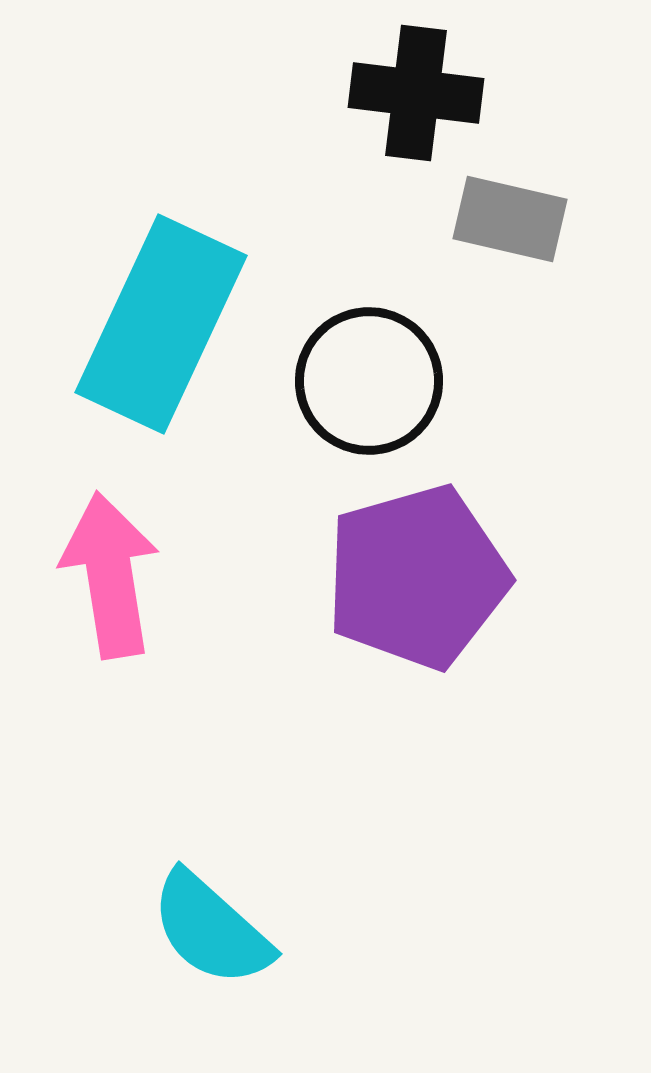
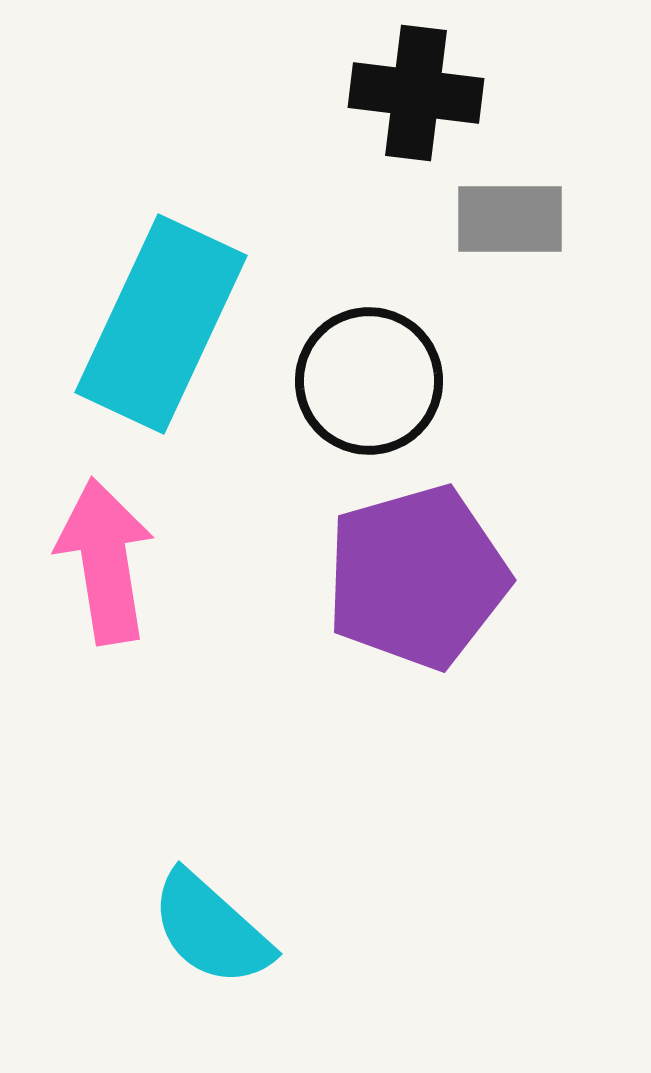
gray rectangle: rotated 13 degrees counterclockwise
pink arrow: moved 5 px left, 14 px up
